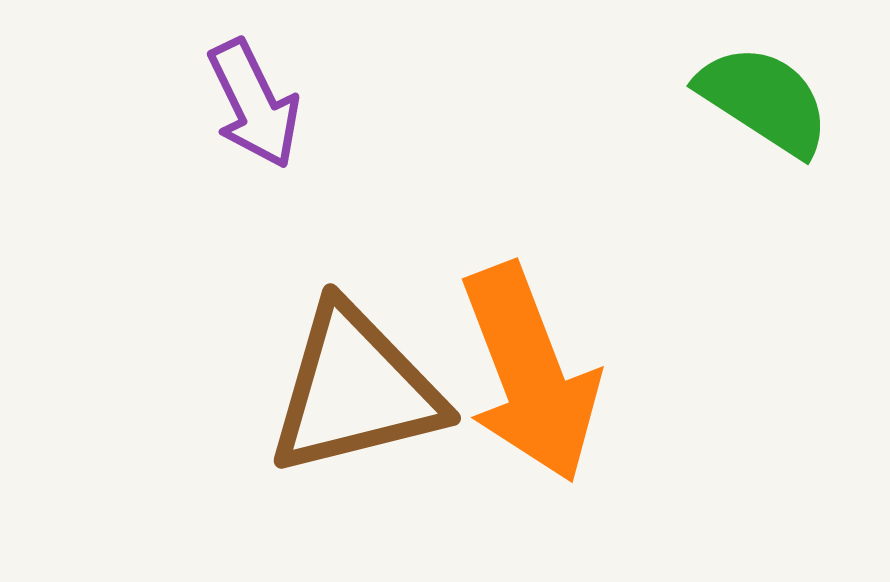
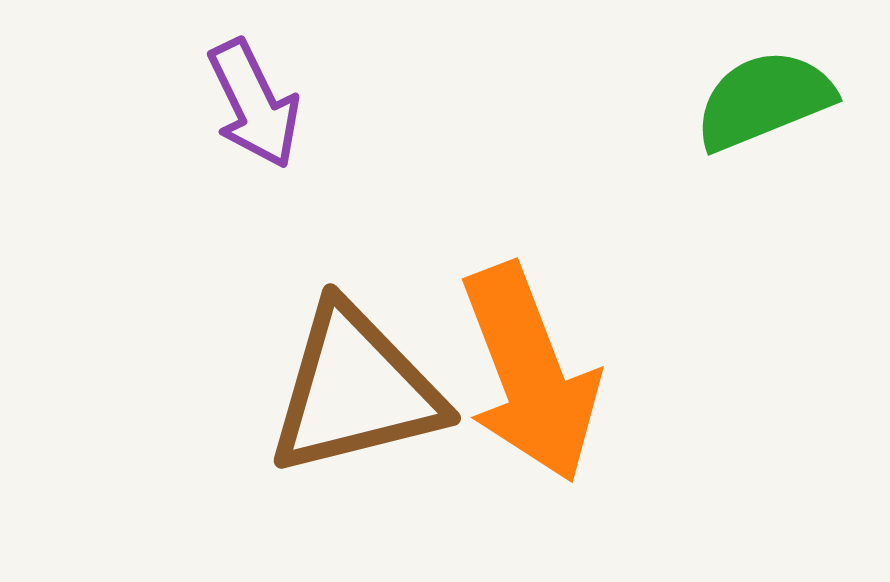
green semicircle: rotated 55 degrees counterclockwise
